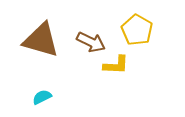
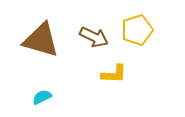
yellow pentagon: rotated 24 degrees clockwise
brown arrow: moved 3 px right, 5 px up
yellow L-shape: moved 2 px left, 9 px down
